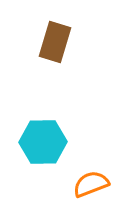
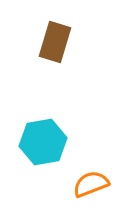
cyan hexagon: rotated 9 degrees counterclockwise
